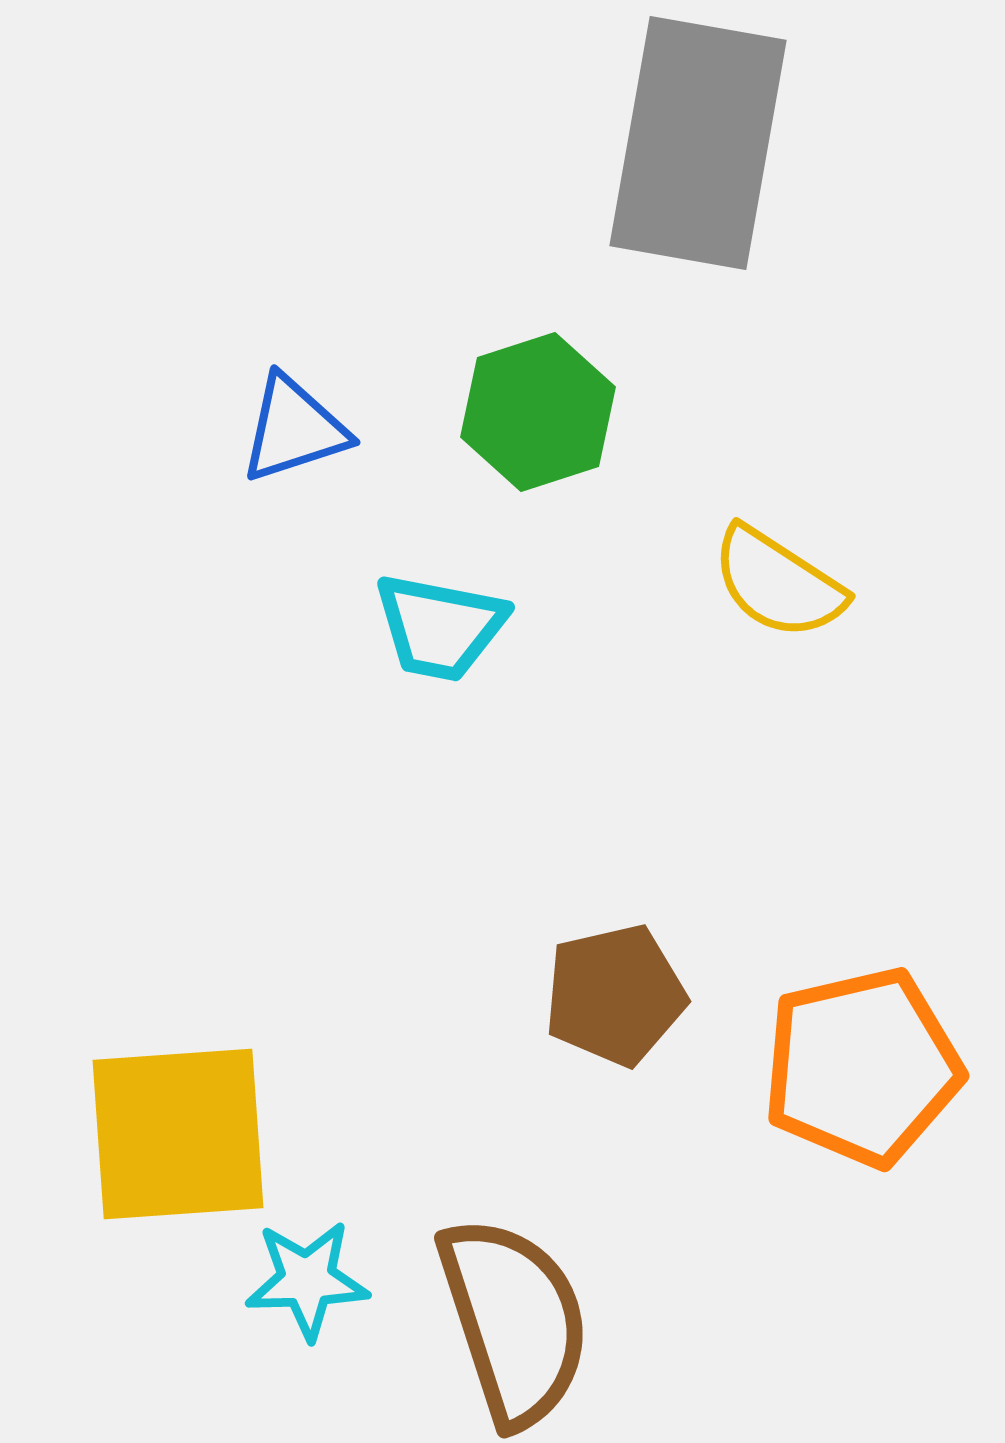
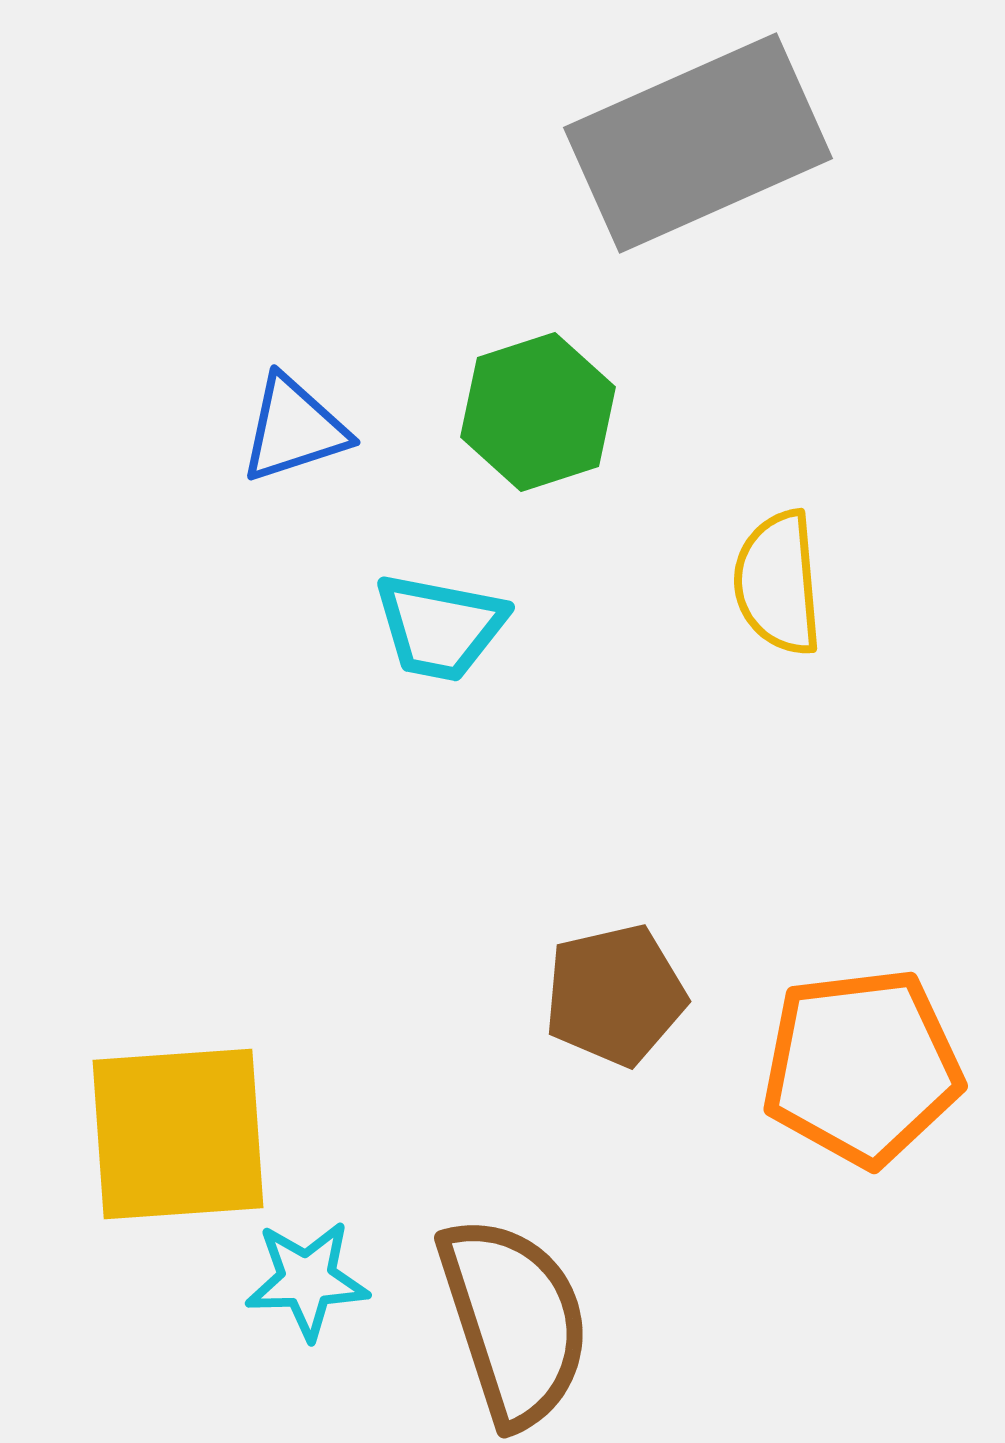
gray rectangle: rotated 56 degrees clockwise
yellow semicircle: rotated 52 degrees clockwise
orange pentagon: rotated 6 degrees clockwise
